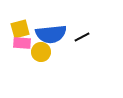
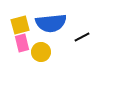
yellow square: moved 4 px up
blue semicircle: moved 11 px up
pink rectangle: rotated 72 degrees clockwise
